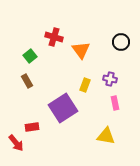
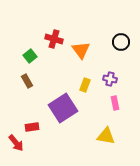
red cross: moved 2 px down
